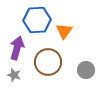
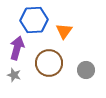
blue hexagon: moved 3 px left
brown circle: moved 1 px right, 1 px down
